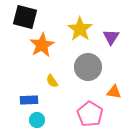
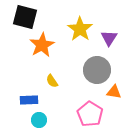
purple triangle: moved 2 px left, 1 px down
gray circle: moved 9 px right, 3 px down
cyan circle: moved 2 px right
